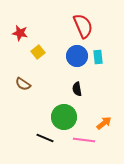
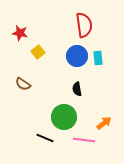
red semicircle: moved 1 px right, 1 px up; rotated 15 degrees clockwise
cyan rectangle: moved 1 px down
